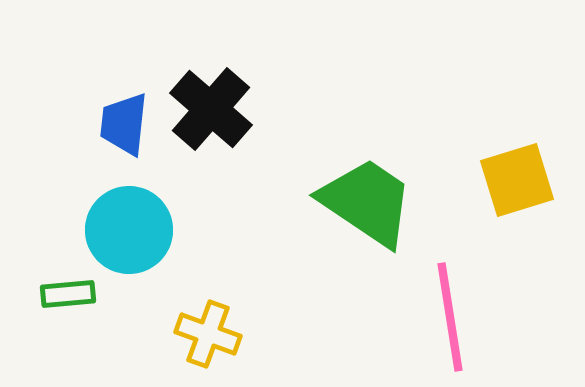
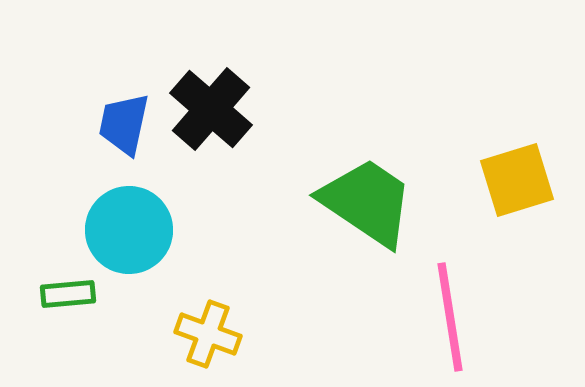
blue trapezoid: rotated 6 degrees clockwise
